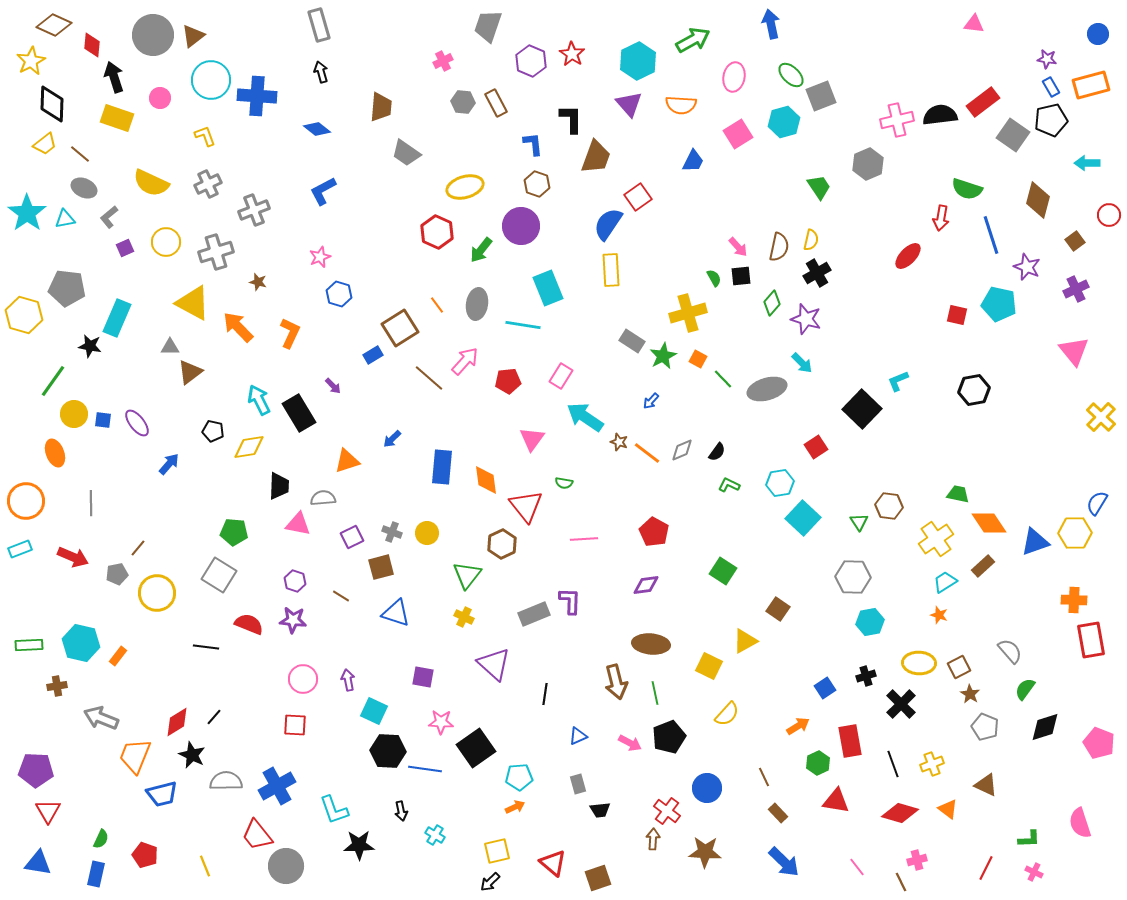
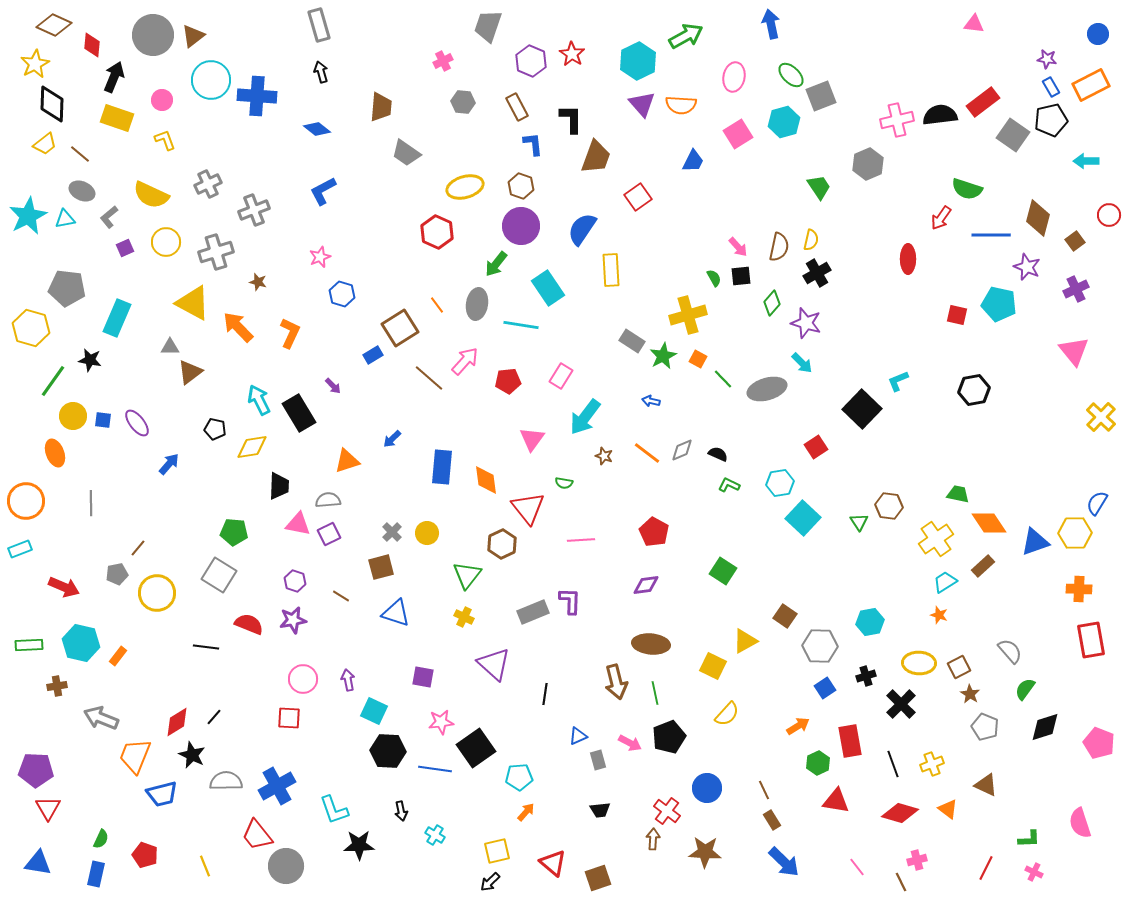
green arrow at (693, 40): moved 7 px left, 4 px up
yellow star at (31, 61): moved 4 px right, 3 px down
black arrow at (114, 77): rotated 40 degrees clockwise
orange rectangle at (1091, 85): rotated 12 degrees counterclockwise
pink circle at (160, 98): moved 2 px right, 2 px down
brown rectangle at (496, 103): moved 21 px right, 4 px down
purple triangle at (629, 104): moved 13 px right
yellow L-shape at (205, 136): moved 40 px left, 4 px down
cyan arrow at (1087, 163): moved 1 px left, 2 px up
yellow semicircle at (151, 183): moved 12 px down
brown hexagon at (537, 184): moved 16 px left, 2 px down
gray ellipse at (84, 188): moved 2 px left, 3 px down
brown diamond at (1038, 200): moved 18 px down
cyan star at (27, 213): moved 1 px right, 3 px down; rotated 9 degrees clockwise
red arrow at (941, 218): rotated 25 degrees clockwise
blue semicircle at (608, 224): moved 26 px left, 5 px down
blue line at (991, 235): rotated 72 degrees counterclockwise
green arrow at (481, 250): moved 15 px right, 14 px down
red ellipse at (908, 256): moved 3 px down; rotated 44 degrees counterclockwise
cyan rectangle at (548, 288): rotated 12 degrees counterclockwise
blue hexagon at (339, 294): moved 3 px right
yellow cross at (688, 313): moved 2 px down
yellow hexagon at (24, 315): moved 7 px right, 13 px down
purple star at (806, 319): moved 4 px down
cyan line at (523, 325): moved 2 px left
black star at (90, 346): moved 14 px down
blue arrow at (651, 401): rotated 60 degrees clockwise
yellow circle at (74, 414): moved 1 px left, 2 px down
cyan arrow at (585, 417): rotated 87 degrees counterclockwise
black pentagon at (213, 431): moved 2 px right, 2 px up
brown star at (619, 442): moved 15 px left, 14 px down
yellow diamond at (249, 447): moved 3 px right
black semicircle at (717, 452): moved 1 px right, 2 px down; rotated 102 degrees counterclockwise
gray semicircle at (323, 498): moved 5 px right, 2 px down
red triangle at (526, 506): moved 2 px right, 2 px down
gray cross at (392, 532): rotated 24 degrees clockwise
purple square at (352, 537): moved 23 px left, 3 px up
pink line at (584, 539): moved 3 px left, 1 px down
red arrow at (73, 557): moved 9 px left, 30 px down
gray hexagon at (853, 577): moved 33 px left, 69 px down
orange cross at (1074, 600): moved 5 px right, 11 px up
brown square at (778, 609): moved 7 px right, 7 px down
gray rectangle at (534, 614): moved 1 px left, 2 px up
purple star at (293, 620): rotated 16 degrees counterclockwise
yellow square at (709, 666): moved 4 px right
pink star at (441, 722): rotated 10 degrees counterclockwise
red square at (295, 725): moved 6 px left, 7 px up
blue line at (425, 769): moved 10 px right
brown line at (764, 777): moved 13 px down
gray rectangle at (578, 784): moved 20 px right, 24 px up
orange arrow at (515, 807): moved 11 px right, 5 px down; rotated 24 degrees counterclockwise
red triangle at (48, 811): moved 3 px up
brown rectangle at (778, 813): moved 6 px left, 7 px down; rotated 12 degrees clockwise
